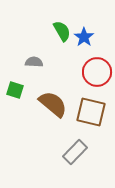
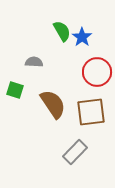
blue star: moved 2 px left
brown semicircle: rotated 16 degrees clockwise
brown square: rotated 20 degrees counterclockwise
